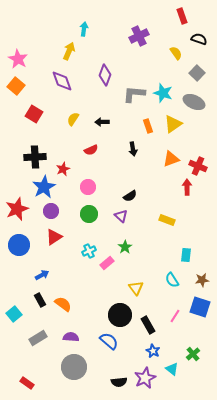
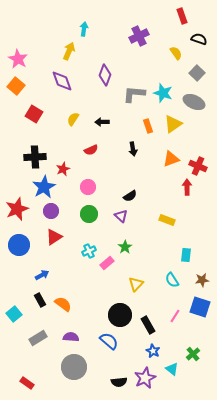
yellow triangle at (136, 288): moved 4 px up; rotated 21 degrees clockwise
